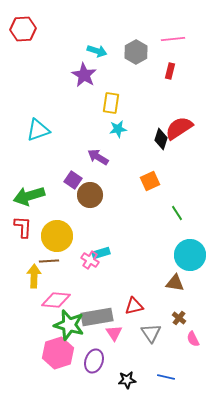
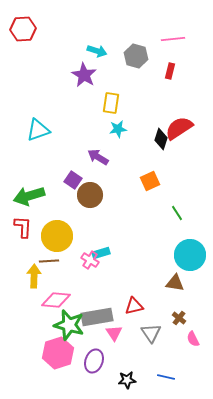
gray hexagon: moved 4 px down; rotated 15 degrees counterclockwise
